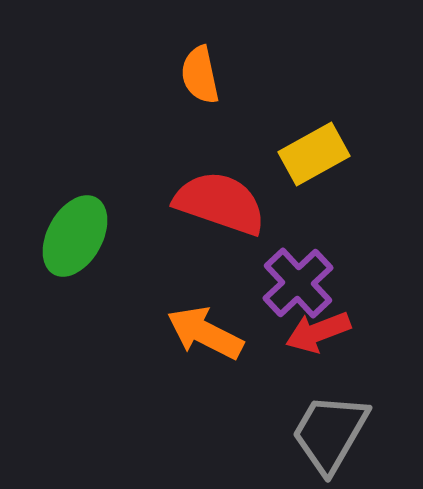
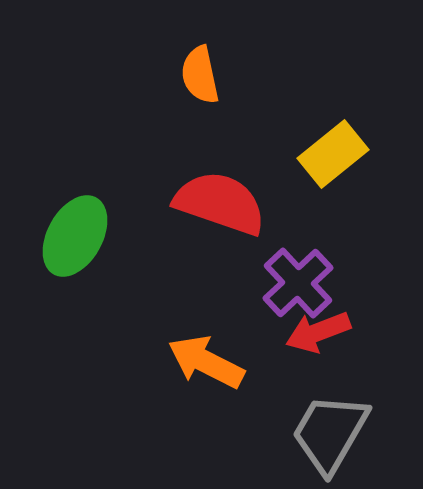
yellow rectangle: moved 19 px right; rotated 10 degrees counterclockwise
orange arrow: moved 1 px right, 29 px down
